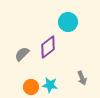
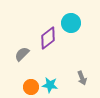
cyan circle: moved 3 px right, 1 px down
purple diamond: moved 9 px up
